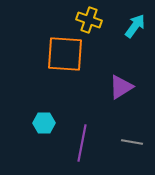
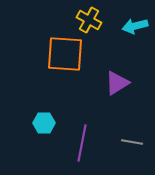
yellow cross: rotated 10 degrees clockwise
cyan arrow: rotated 140 degrees counterclockwise
purple triangle: moved 4 px left, 4 px up
